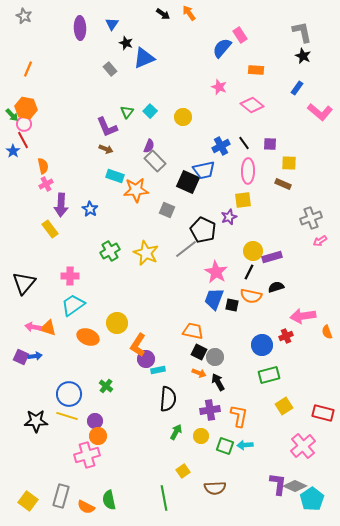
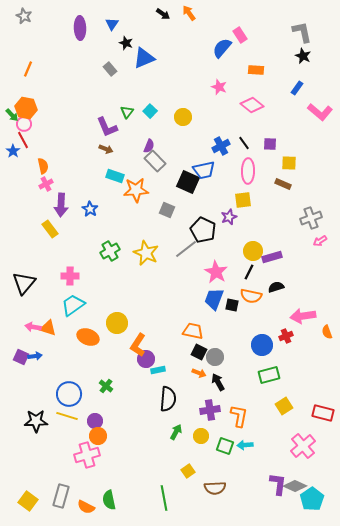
yellow square at (183, 471): moved 5 px right
